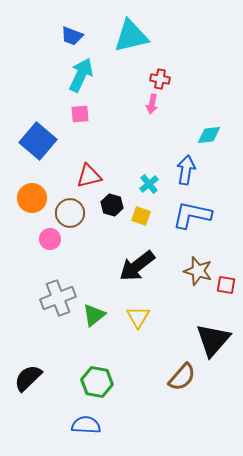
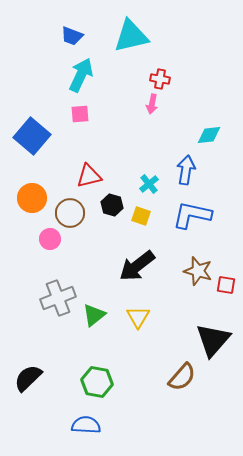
blue square: moved 6 px left, 5 px up
